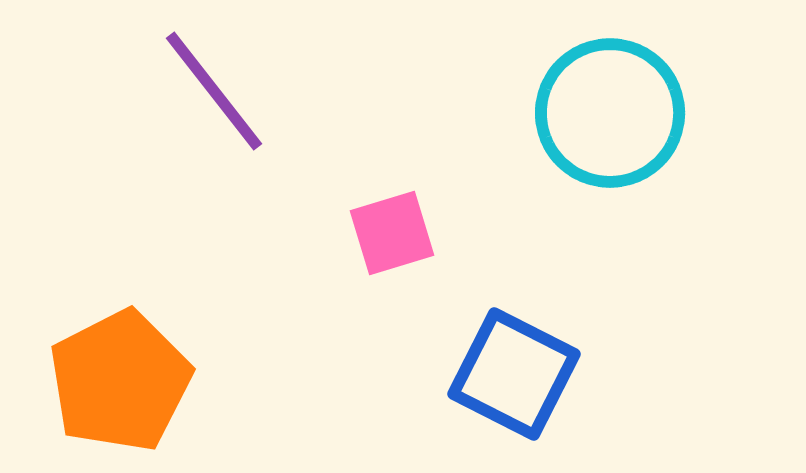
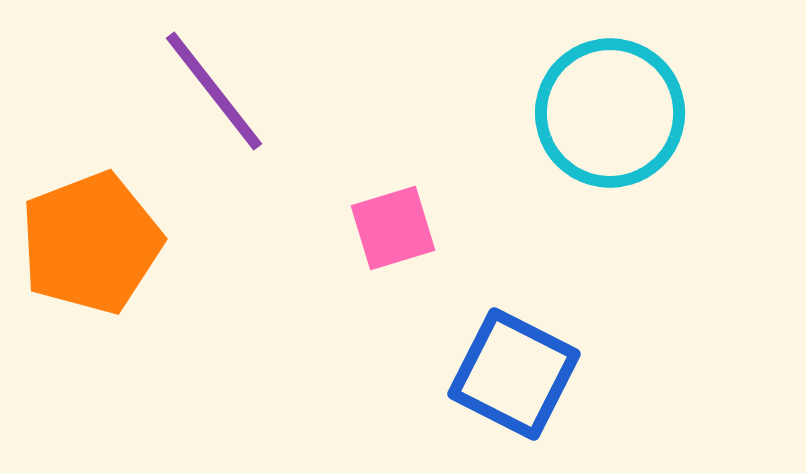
pink square: moved 1 px right, 5 px up
orange pentagon: moved 29 px left, 138 px up; rotated 6 degrees clockwise
